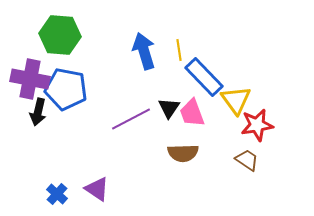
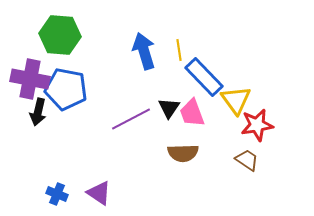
purple triangle: moved 2 px right, 4 px down
blue cross: rotated 20 degrees counterclockwise
